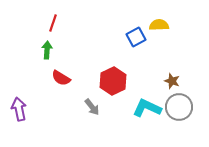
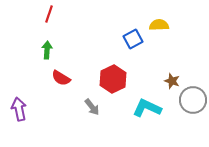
red line: moved 4 px left, 9 px up
blue square: moved 3 px left, 2 px down
red hexagon: moved 2 px up
gray circle: moved 14 px right, 7 px up
